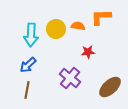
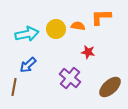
cyan arrow: moved 4 px left, 1 px up; rotated 105 degrees counterclockwise
red star: rotated 16 degrees clockwise
brown line: moved 13 px left, 3 px up
